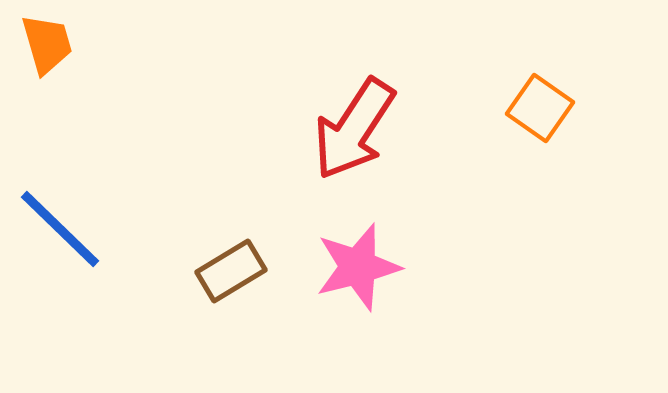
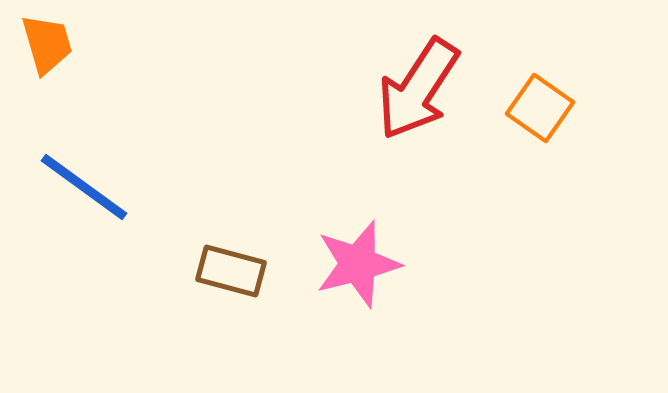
red arrow: moved 64 px right, 40 px up
blue line: moved 24 px right, 42 px up; rotated 8 degrees counterclockwise
pink star: moved 3 px up
brown rectangle: rotated 46 degrees clockwise
